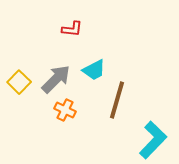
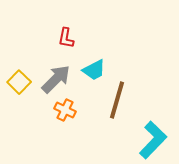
red L-shape: moved 6 px left, 9 px down; rotated 95 degrees clockwise
